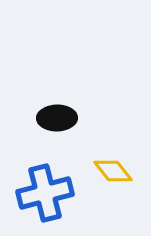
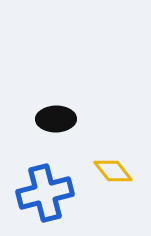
black ellipse: moved 1 px left, 1 px down
